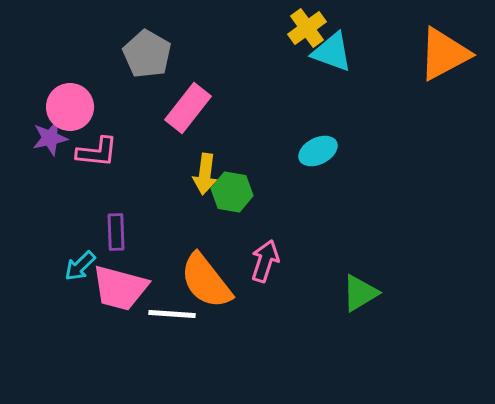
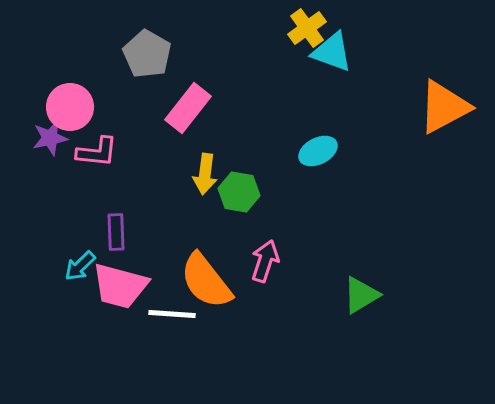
orange triangle: moved 53 px down
green hexagon: moved 7 px right
pink trapezoid: moved 2 px up
green triangle: moved 1 px right, 2 px down
